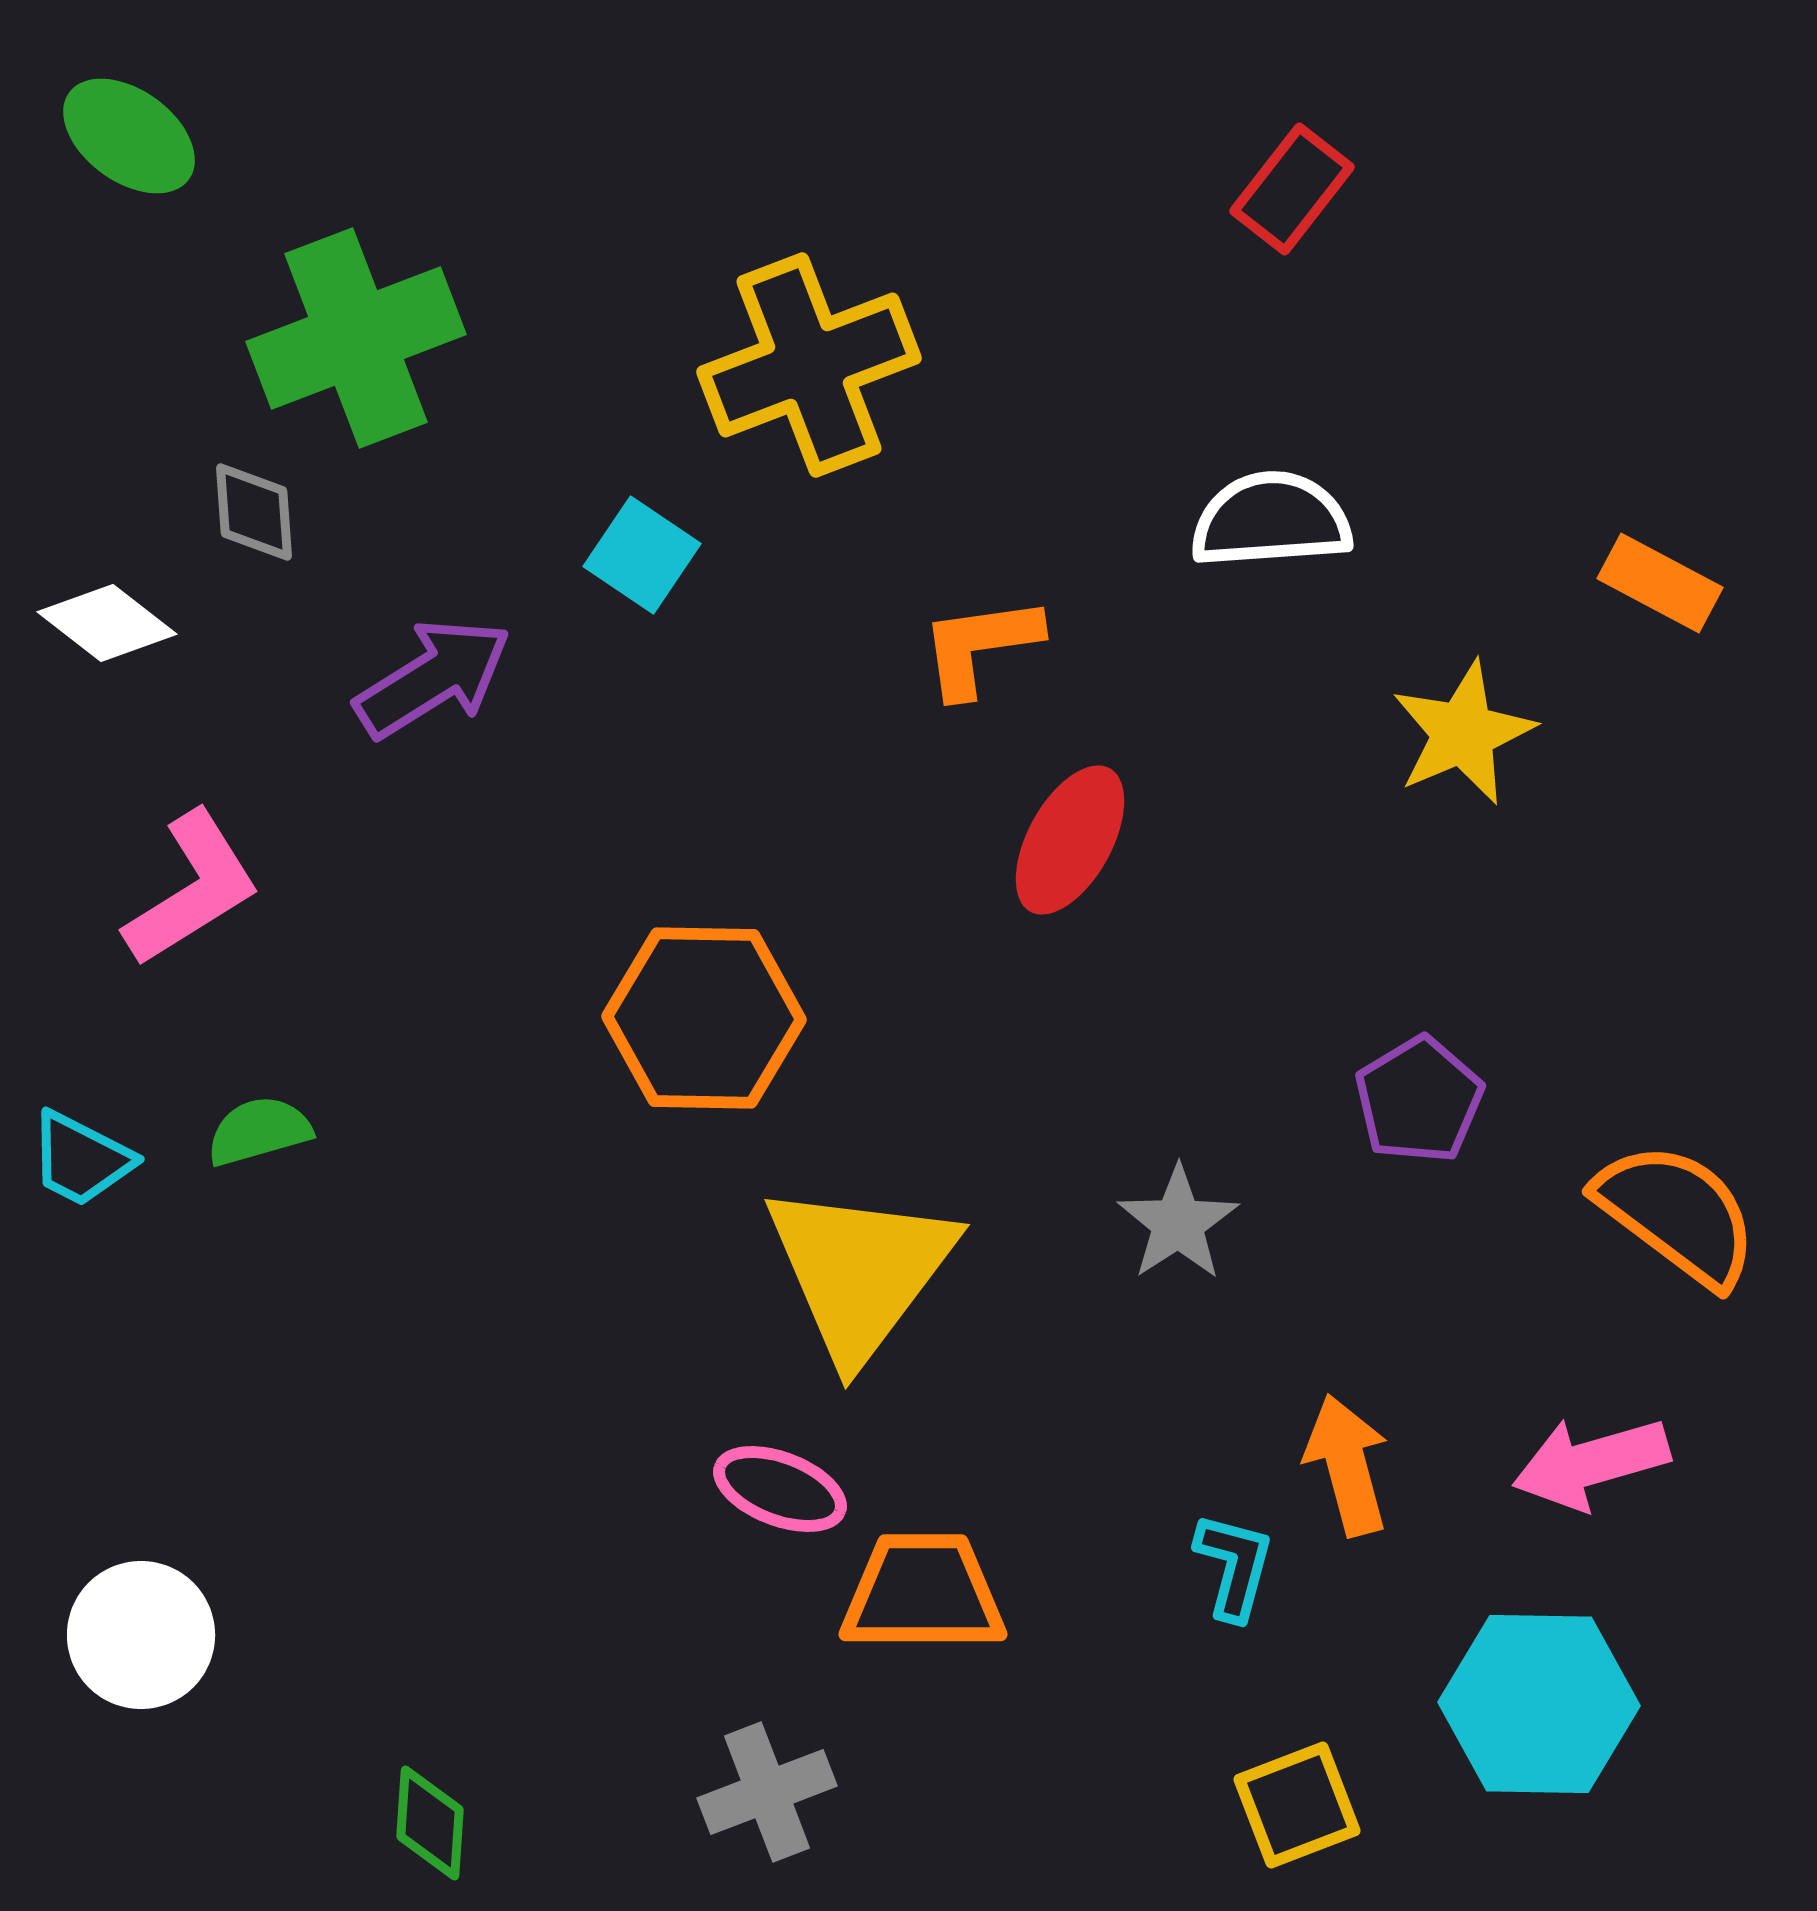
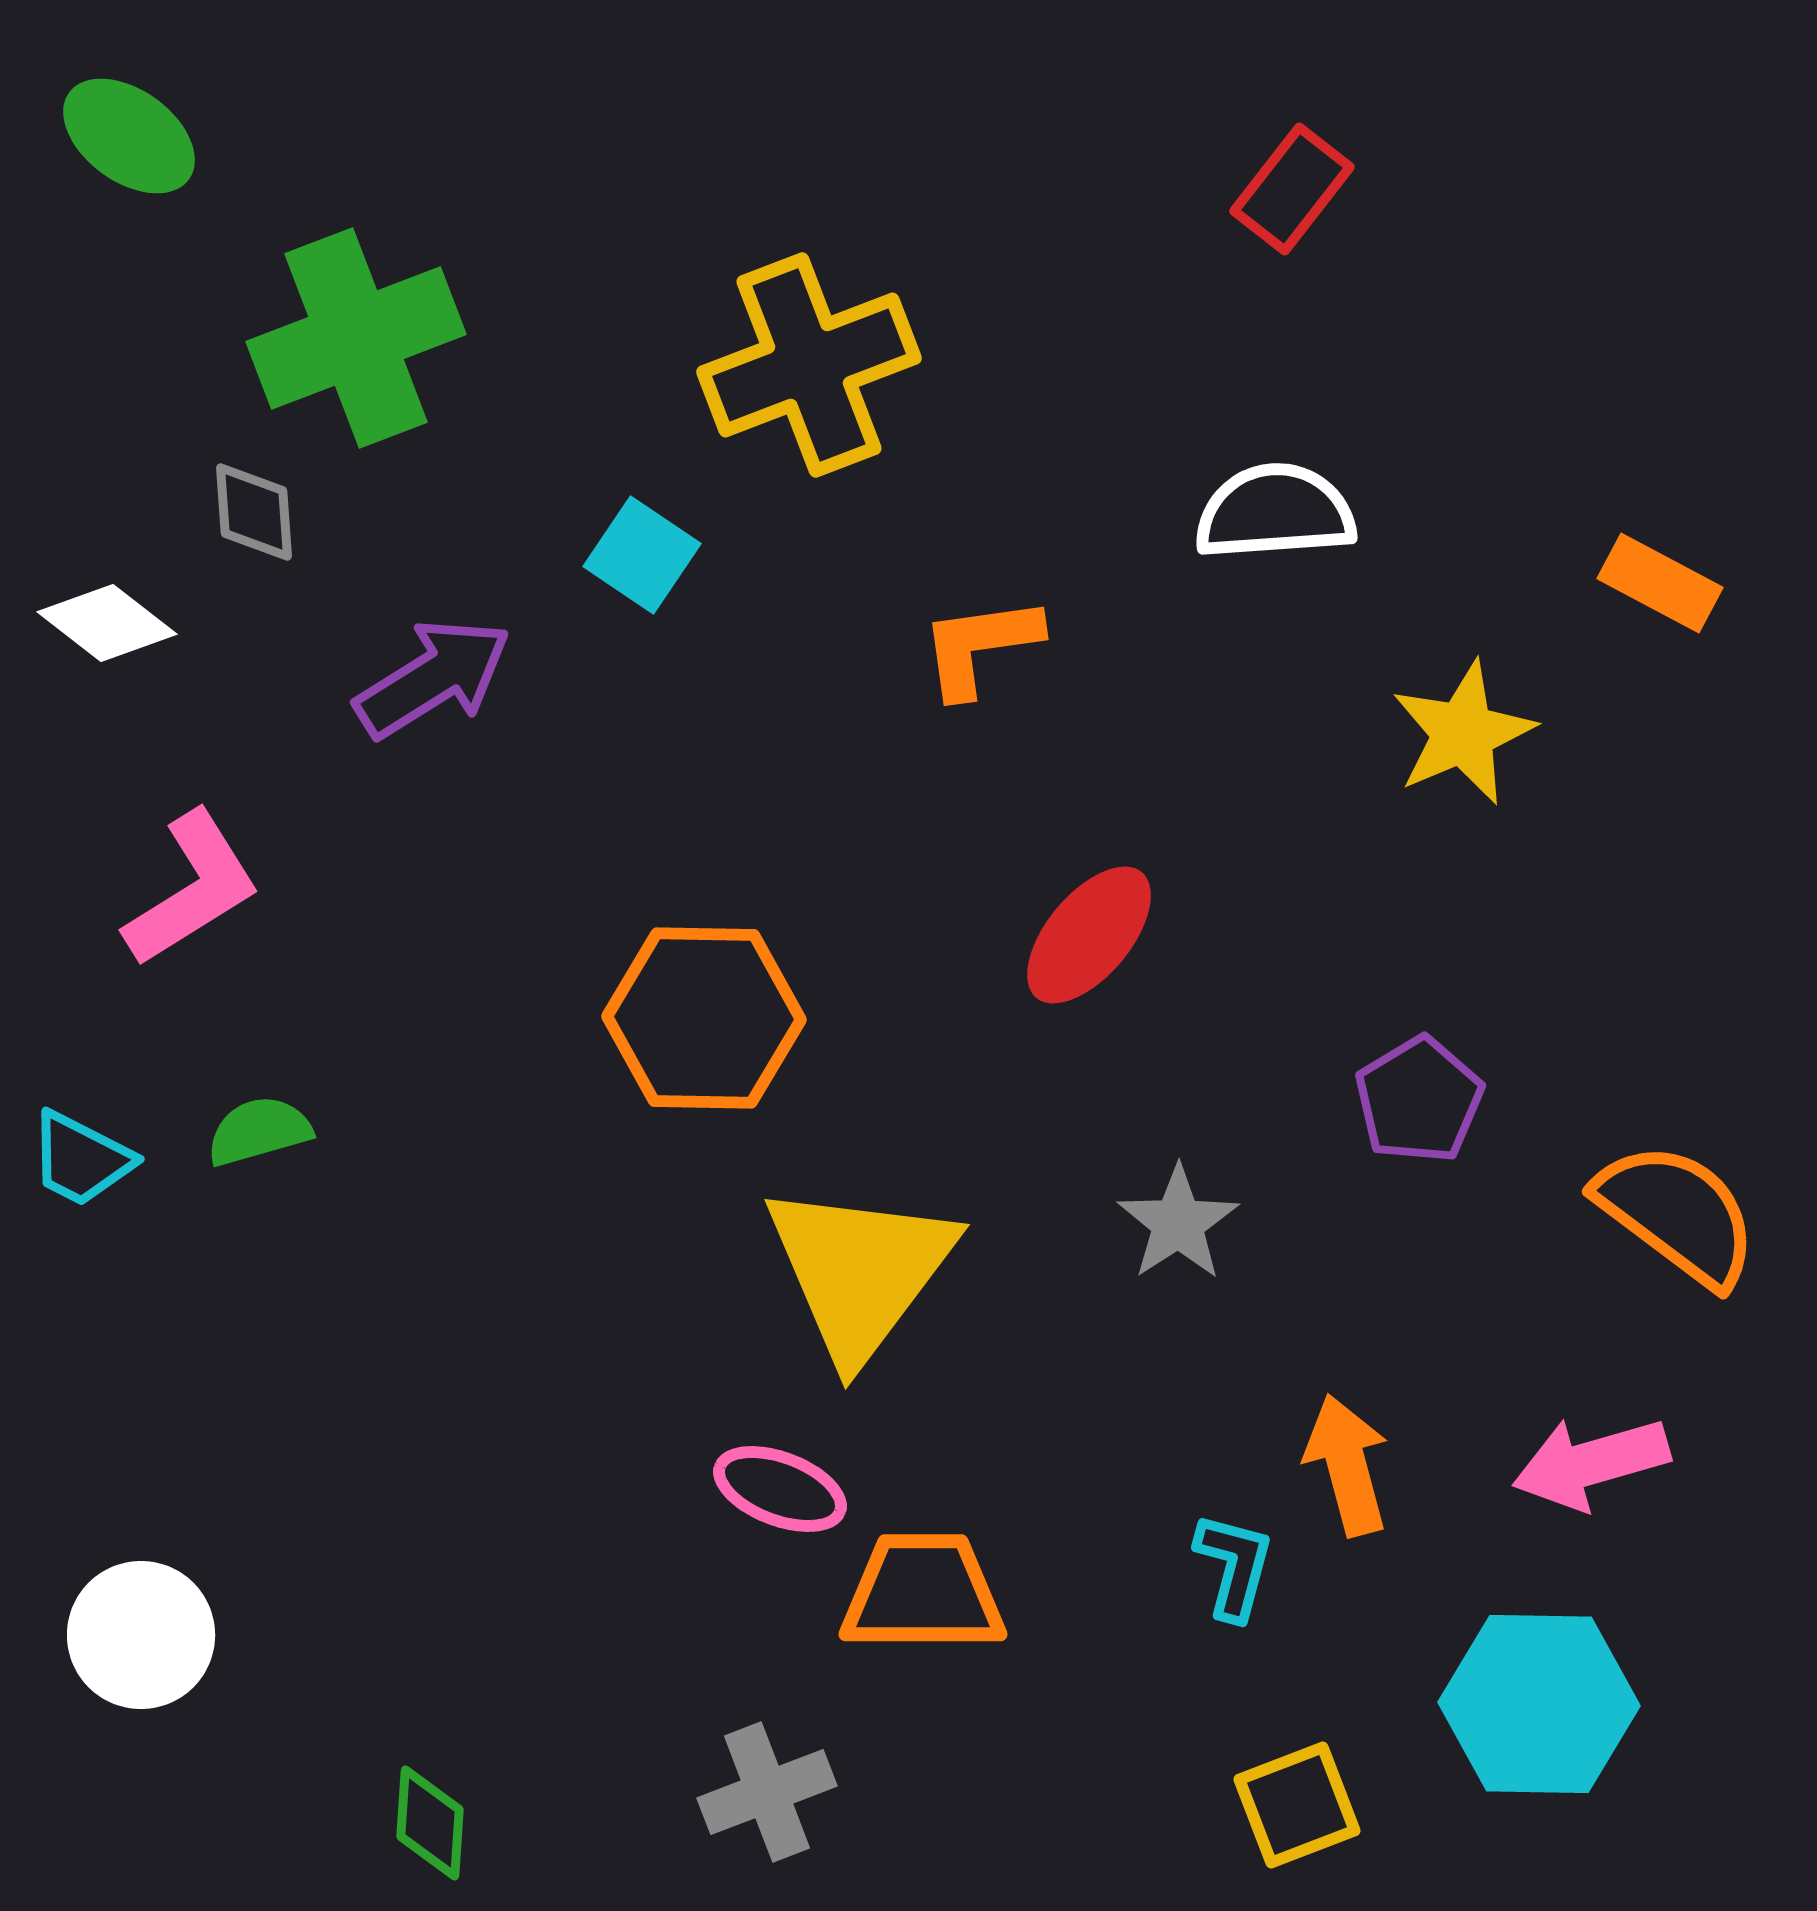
white semicircle: moved 4 px right, 8 px up
red ellipse: moved 19 px right, 95 px down; rotated 11 degrees clockwise
